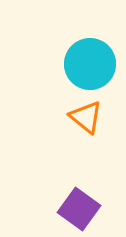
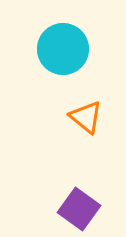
cyan circle: moved 27 px left, 15 px up
